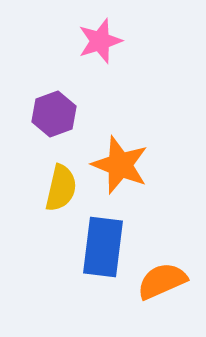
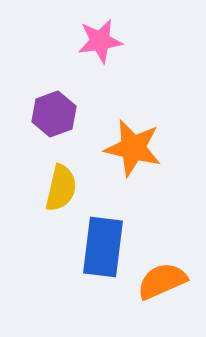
pink star: rotated 9 degrees clockwise
orange star: moved 13 px right, 17 px up; rotated 8 degrees counterclockwise
